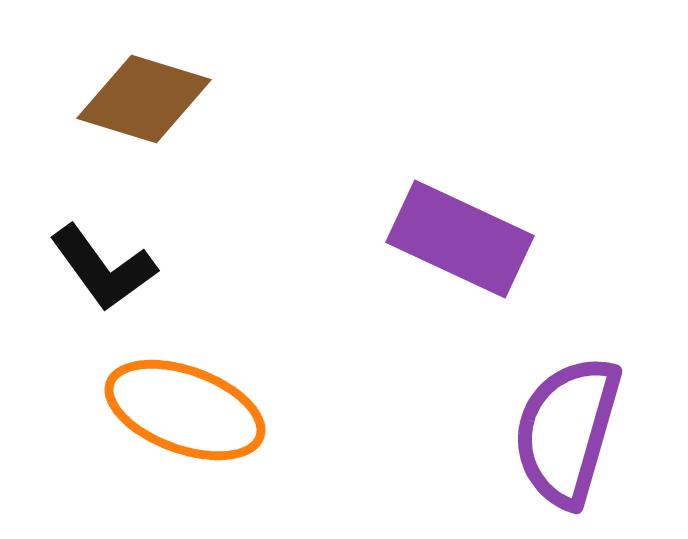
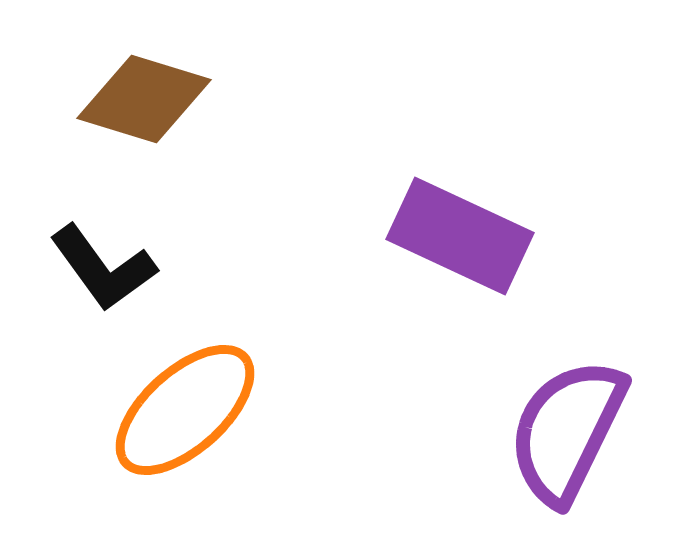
purple rectangle: moved 3 px up
orange ellipse: rotated 62 degrees counterclockwise
purple semicircle: rotated 10 degrees clockwise
